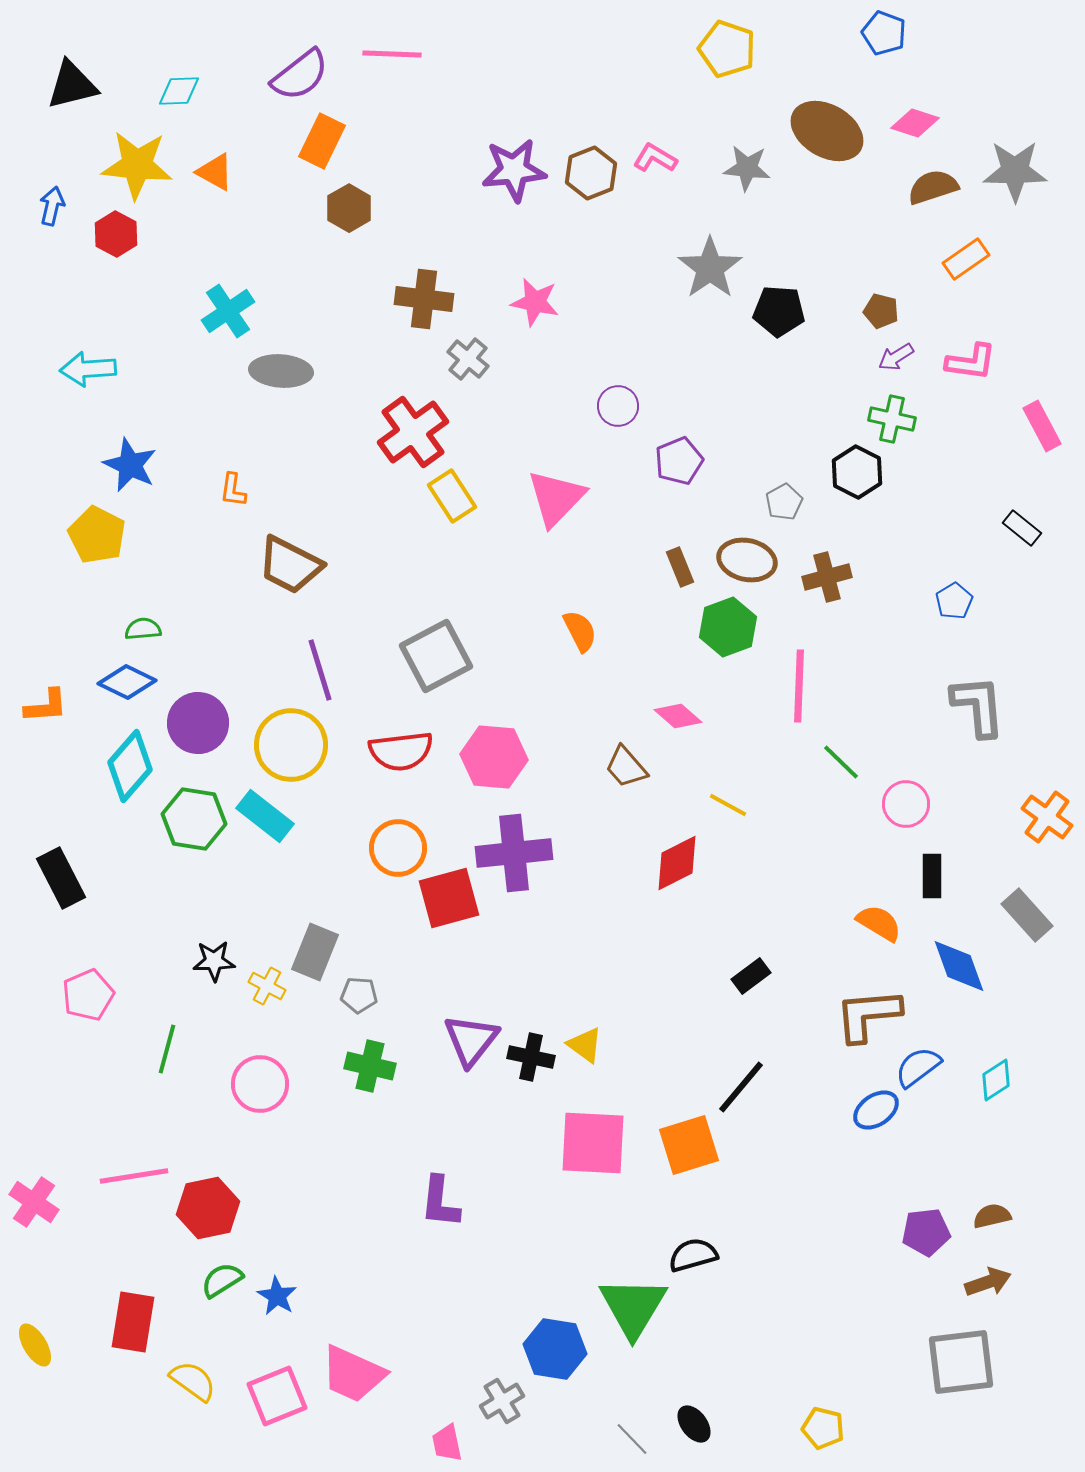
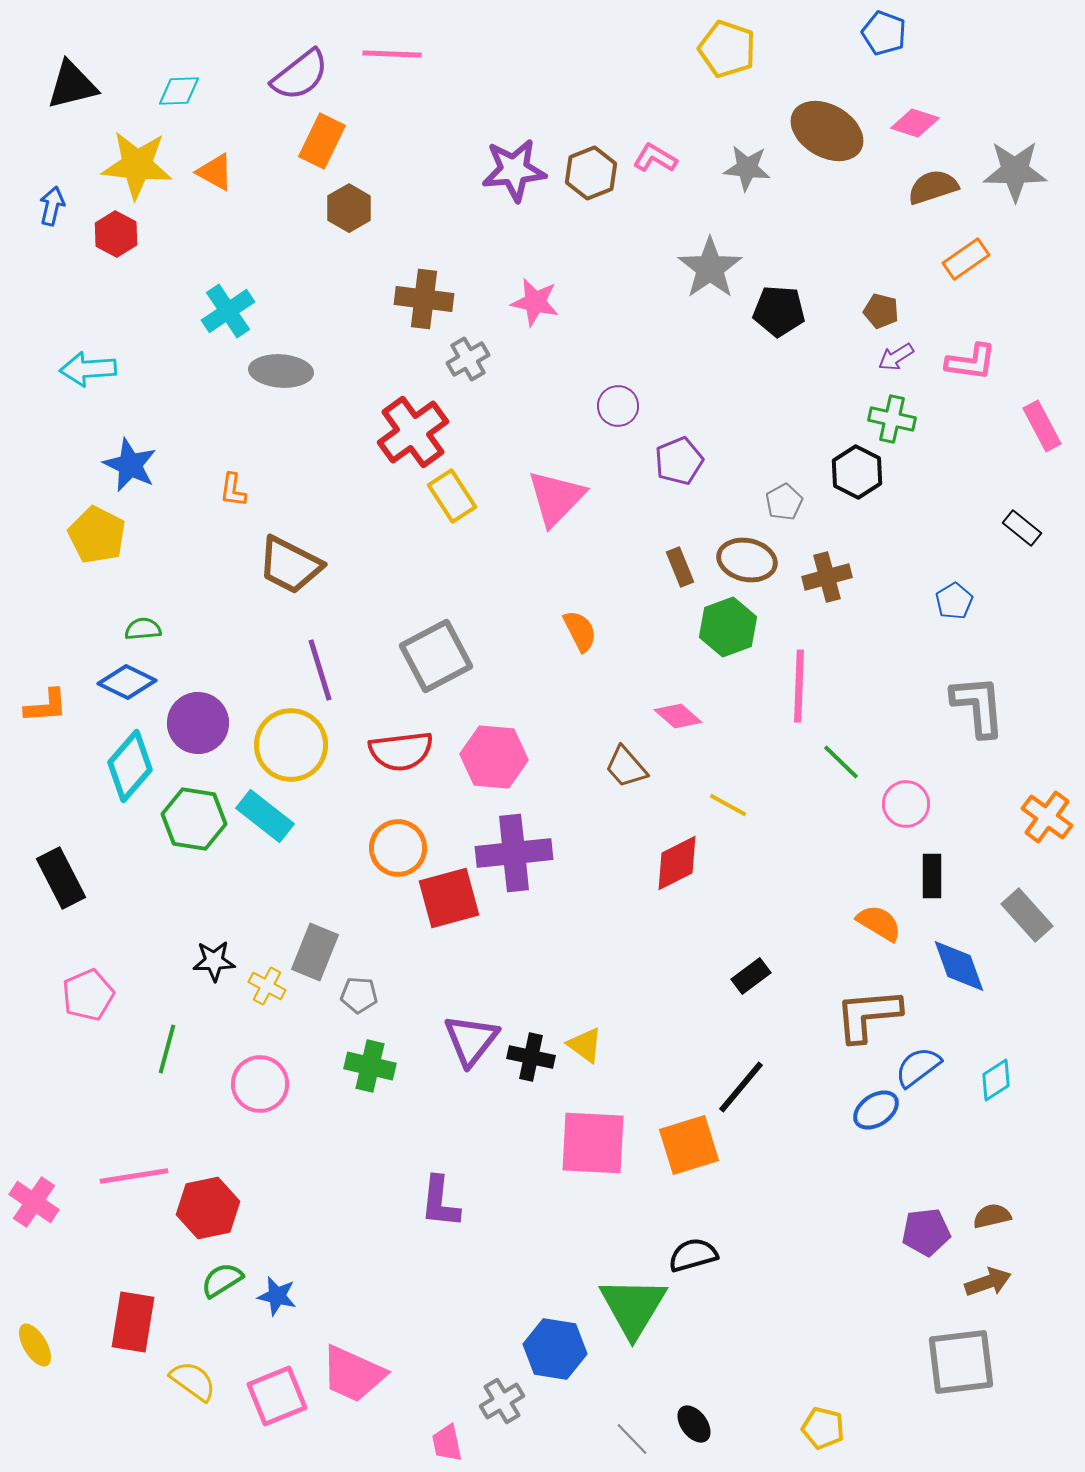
gray cross at (468, 359): rotated 21 degrees clockwise
blue star at (277, 1296): rotated 18 degrees counterclockwise
